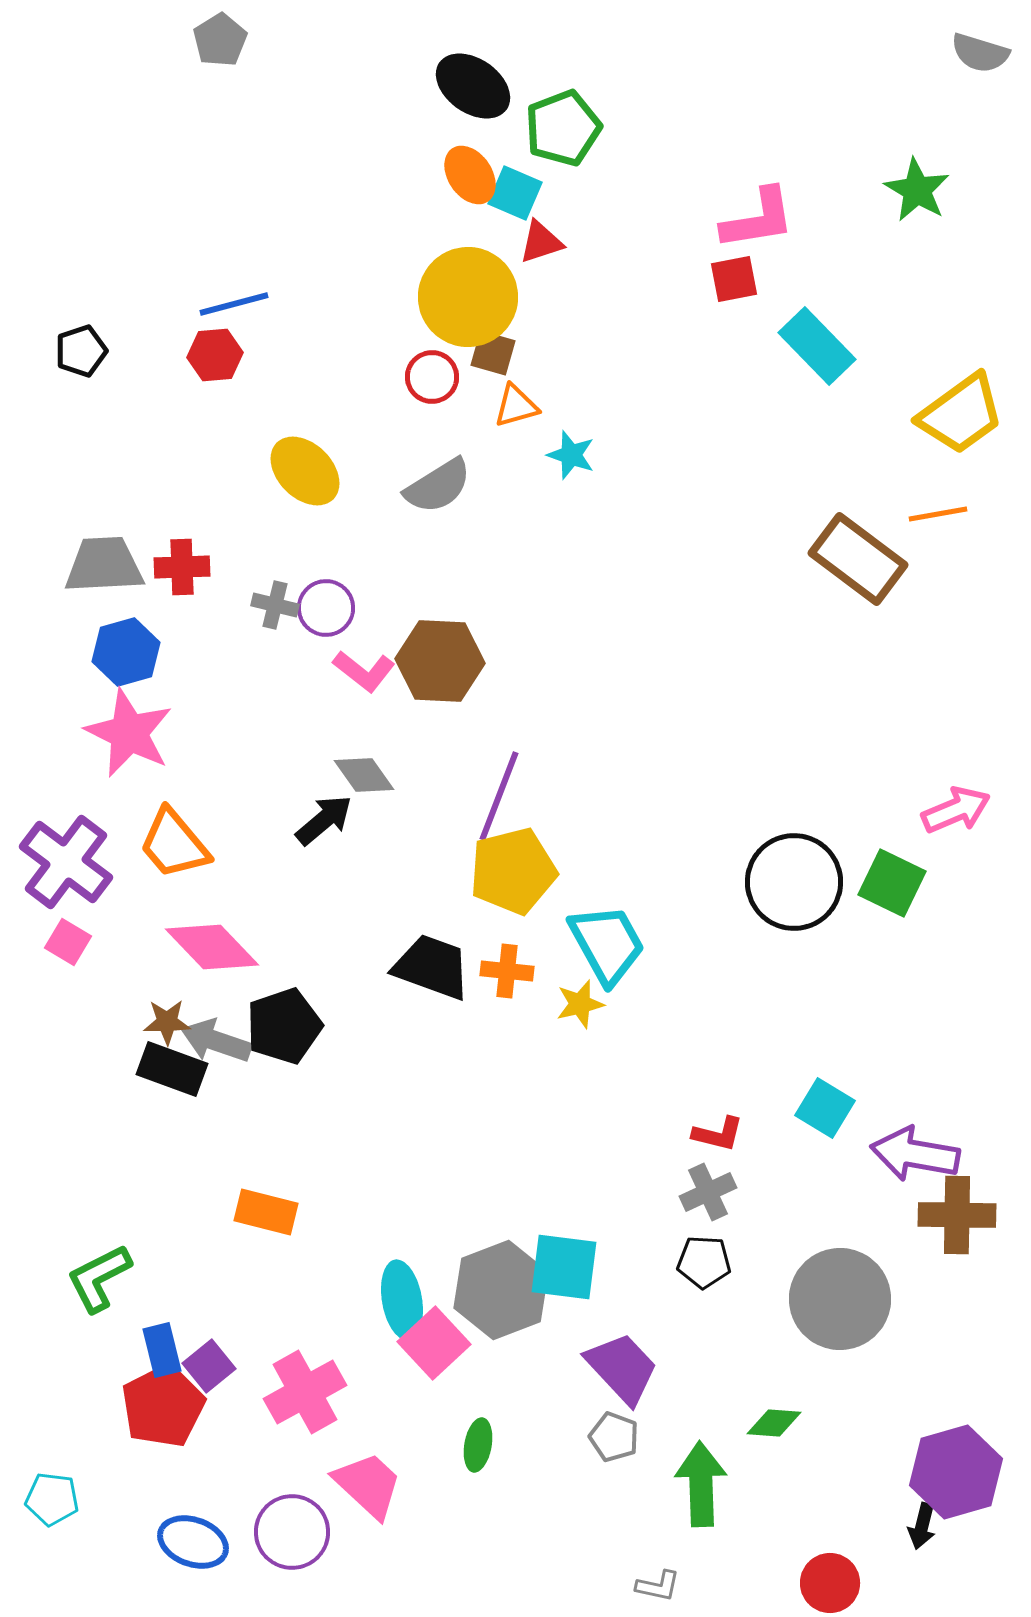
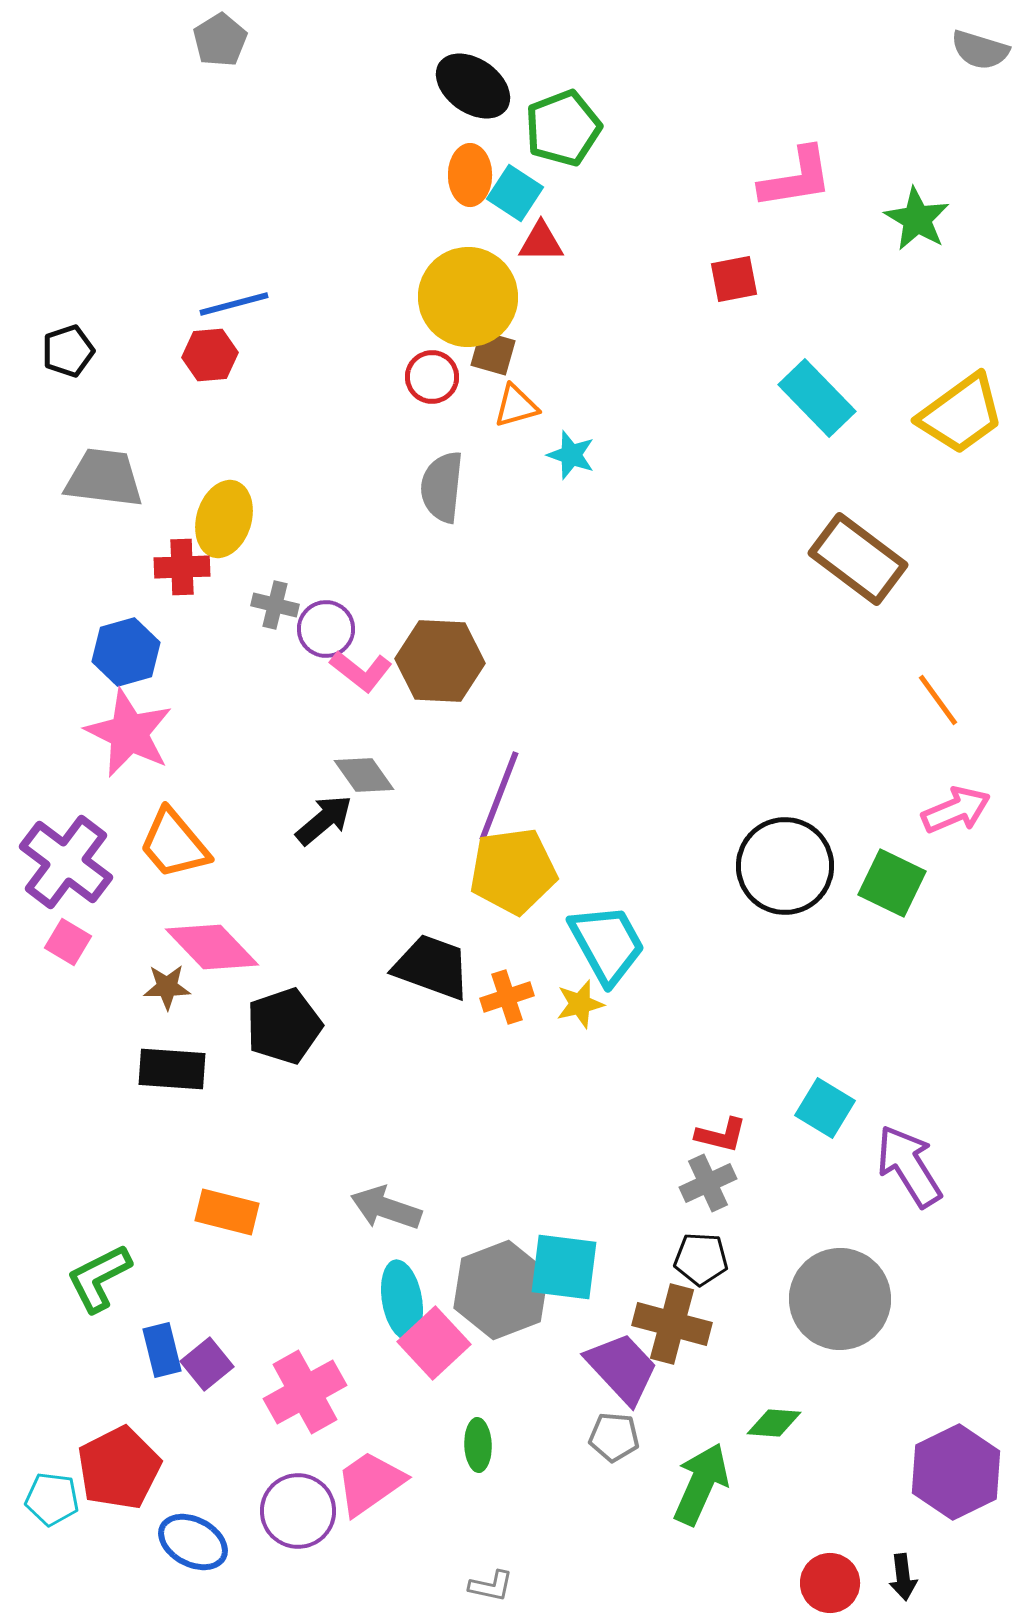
gray semicircle at (980, 53): moved 3 px up
orange ellipse at (470, 175): rotated 34 degrees clockwise
green star at (917, 190): moved 29 px down
cyan square at (515, 193): rotated 10 degrees clockwise
pink L-shape at (758, 219): moved 38 px right, 41 px up
red triangle at (541, 242): rotated 18 degrees clockwise
cyan rectangle at (817, 346): moved 52 px down
black pentagon at (81, 351): moved 13 px left
red hexagon at (215, 355): moved 5 px left
yellow ellipse at (305, 471): moved 81 px left, 48 px down; rotated 62 degrees clockwise
gray semicircle at (438, 486): moved 4 px right, 1 px down; rotated 128 degrees clockwise
orange line at (938, 514): moved 186 px down; rotated 64 degrees clockwise
gray trapezoid at (104, 565): moved 87 px up; rotated 10 degrees clockwise
purple circle at (326, 608): moved 21 px down
pink L-shape at (364, 671): moved 3 px left
yellow pentagon at (513, 871): rotated 6 degrees clockwise
black circle at (794, 882): moved 9 px left, 16 px up
orange cross at (507, 971): moved 26 px down; rotated 24 degrees counterclockwise
brown star at (167, 1022): moved 35 px up
gray arrow at (216, 1041): moved 170 px right, 167 px down
black rectangle at (172, 1069): rotated 16 degrees counterclockwise
red L-shape at (718, 1134): moved 3 px right, 1 px down
purple arrow at (915, 1154): moved 6 px left, 12 px down; rotated 48 degrees clockwise
gray cross at (708, 1192): moved 9 px up
orange rectangle at (266, 1212): moved 39 px left
brown cross at (957, 1215): moved 285 px left, 109 px down; rotated 14 degrees clockwise
black pentagon at (704, 1262): moved 3 px left, 3 px up
purple square at (209, 1366): moved 2 px left, 2 px up
red pentagon at (163, 1406): moved 44 px left, 62 px down
gray pentagon at (614, 1437): rotated 15 degrees counterclockwise
green ellipse at (478, 1445): rotated 12 degrees counterclockwise
purple hexagon at (956, 1472): rotated 10 degrees counterclockwise
green arrow at (701, 1484): rotated 26 degrees clockwise
pink trapezoid at (368, 1485): moved 2 px right, 2 px up; rotated 78 degrees counterclockwise
black arrow at (922, 1526): moved 19 px left, 51 px down; rotated 21 degrees counterclockwise
purple circle at (292, 1532): moved 6 px right, 21 px up
blue ellipse at (193, 1542): rotated 8 degrees clockwise
gray L-shape at (658, 1586): moved 167 px left
